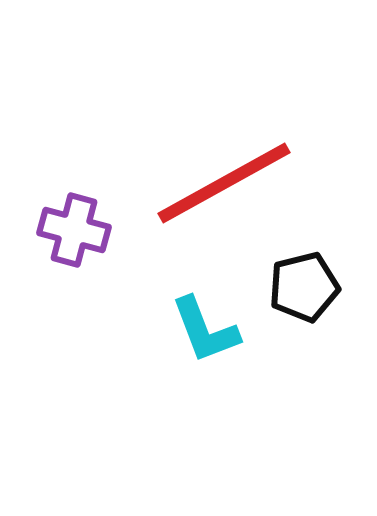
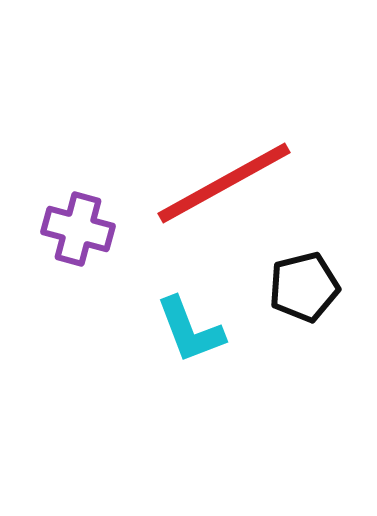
purple cross: moved 4 px right, 1 px up
cyan L-shape: moved 15 px left
